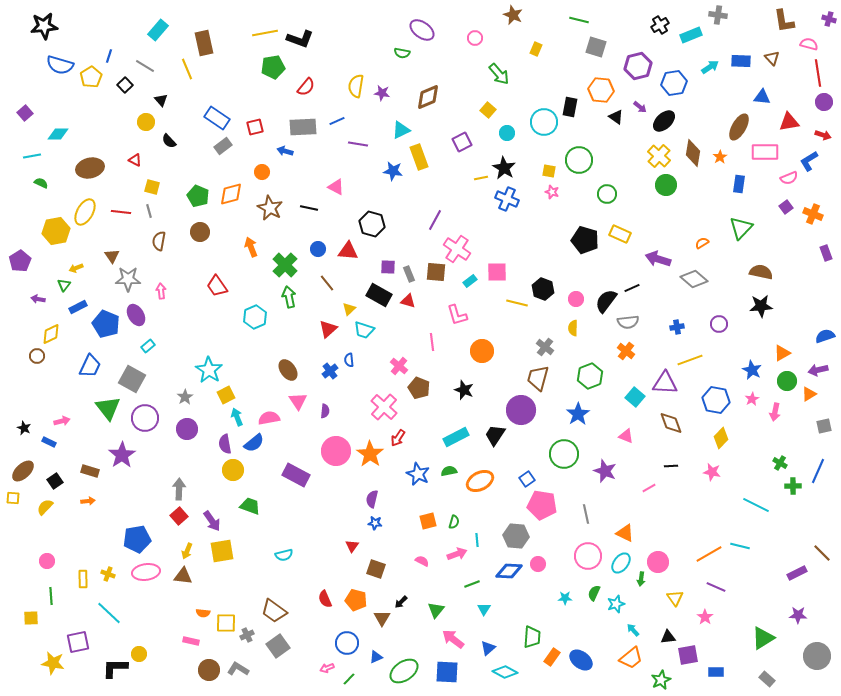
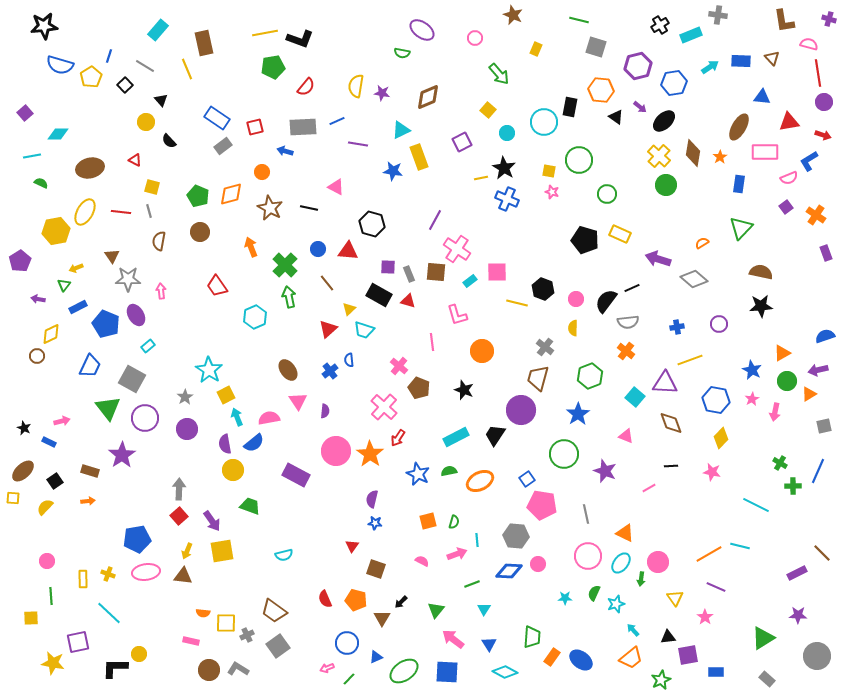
orange cross at (813, 214): moved 3 px right, 1 px down; rotated 12 degrees clockwise
blue triangle at (488, 648): moved 1 px right, 4 px up; rotated 21 degrees counterclockwise
